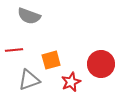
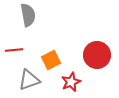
gray semicircle: moved 1 px left, 1 px up; rotated 120 degrees counterclockwise
orange square: rotated 12 degrees counterclockwise
red circle: moved 4 px left, 9 px up
